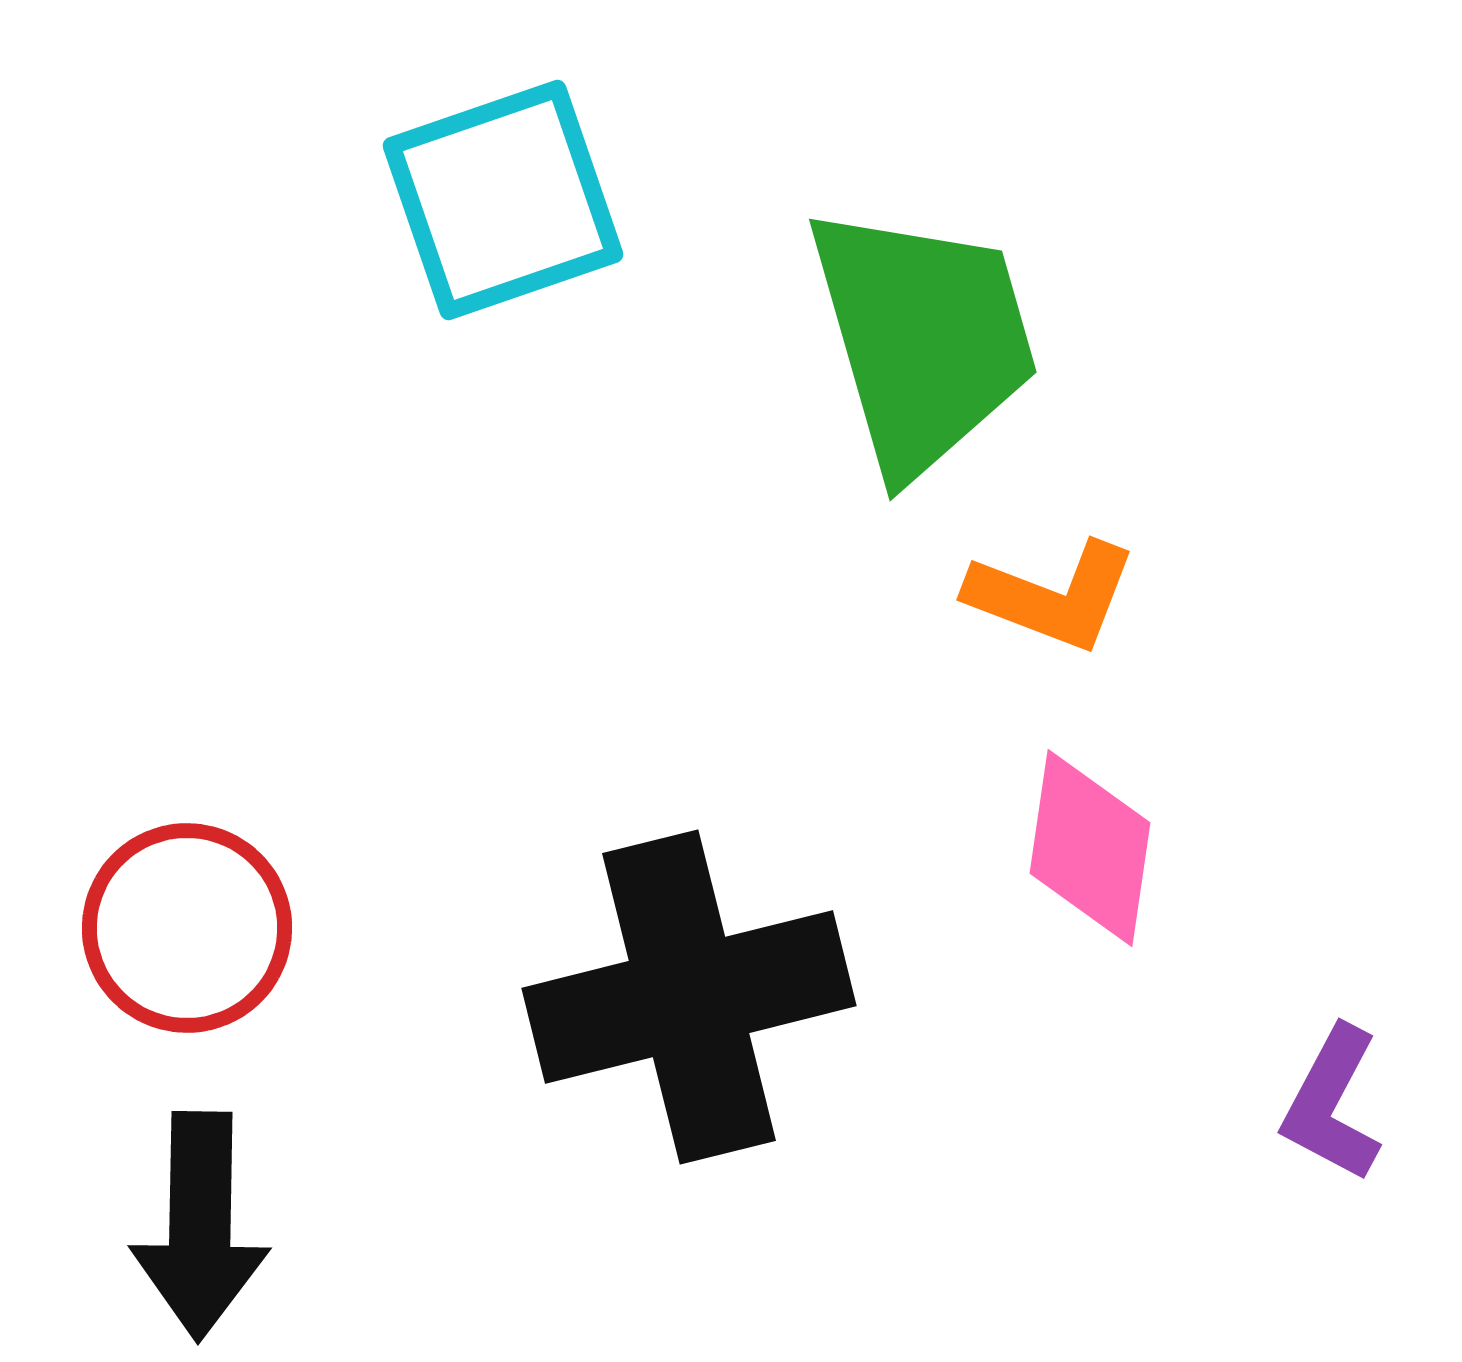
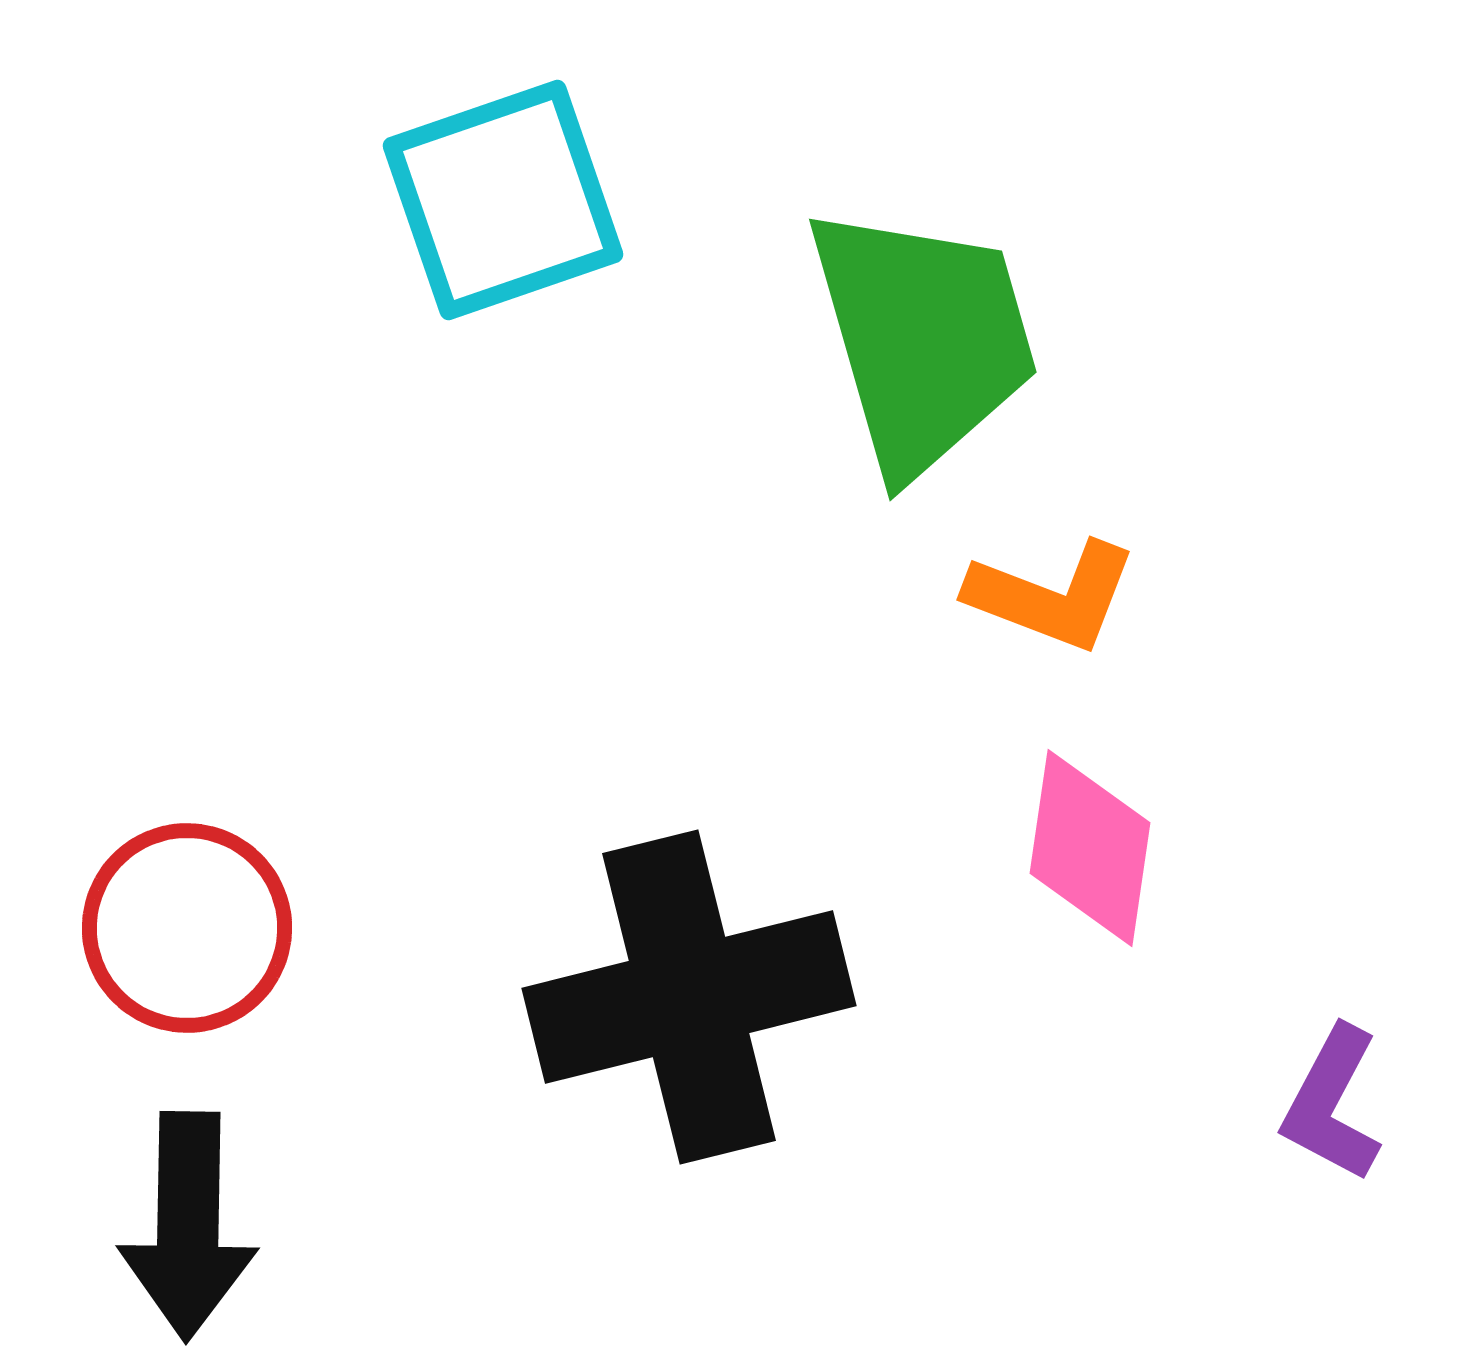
black arrow: moved 12 px left
